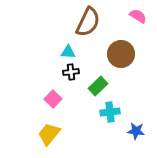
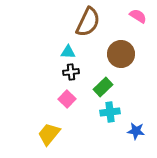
green rectangle: moved 5 px right, 1 px down
pink square: moved 14 px right
